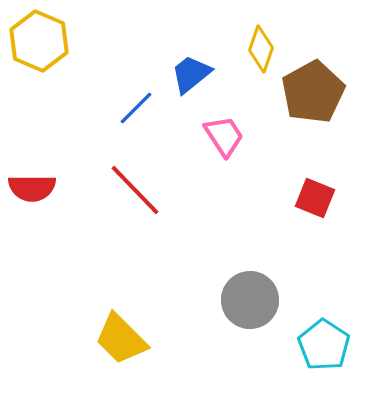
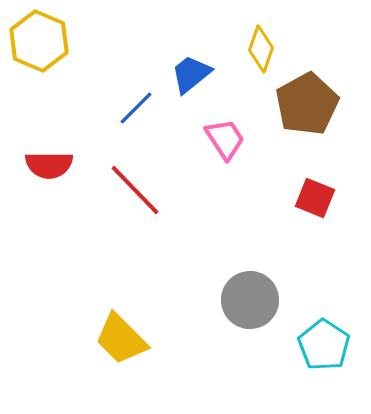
brown pentagon: moved 6 px left, 12 px down
pink trapezoid: moved 1 px right, 3 px down
red semicircle: moved 17 px right, 23 px up
